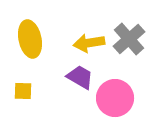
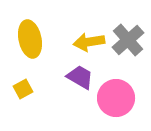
gray cross: moved 1 px left, 1 px down
yellow arrow: moved 1 px up
yellow square: moved 2 px up; rotated 30 degrees counterclockwise
pink circle: moved 1 px right
